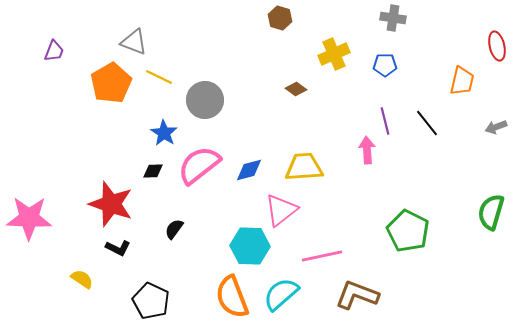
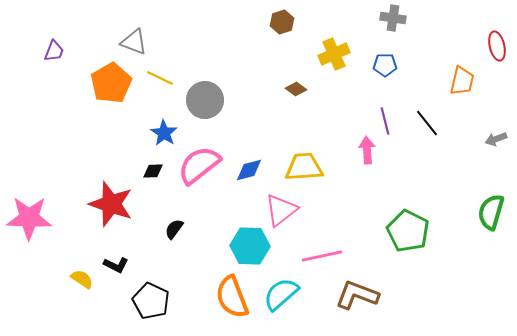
brown hexagon: moved 2 px right, 4 px down; rotated 25 degrees clockwise
yellow line: moved 1 px right, 1 px down
gray arrow: moved 12 px down
black L-shape: moved 2 px left, 17 px down
